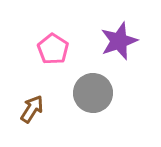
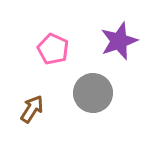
pink pentagon: rotated 8 degrees counterclockwise
